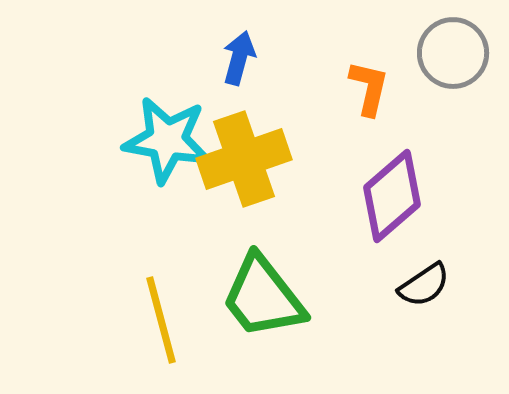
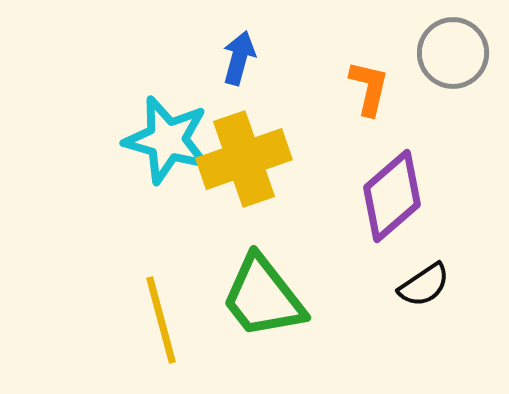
cyan star: rotated 6 degrees clockwise
